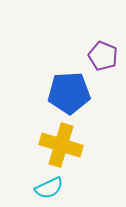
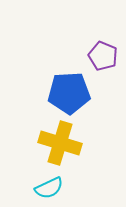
yellow cross: moved 1 px left, 2 px up
